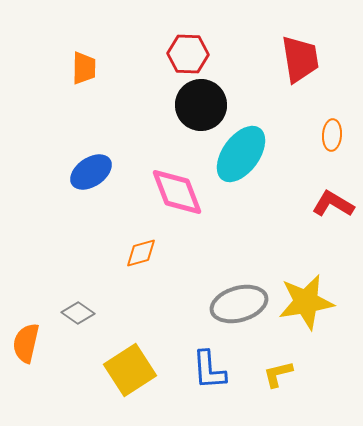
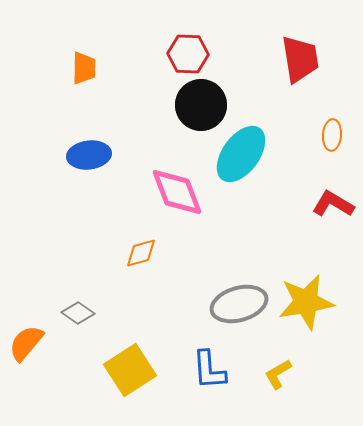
blue ellipse: moved 2 px left, 17 px up; rotated 27 degrees clockwise
orange semicircle: rotated 27 degrees clockwise
yellow L-shape: rotated 16 degrees counterclockwise
